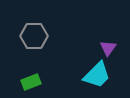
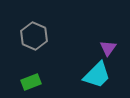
gray hexagon: rotated 24 degrees clockwise
